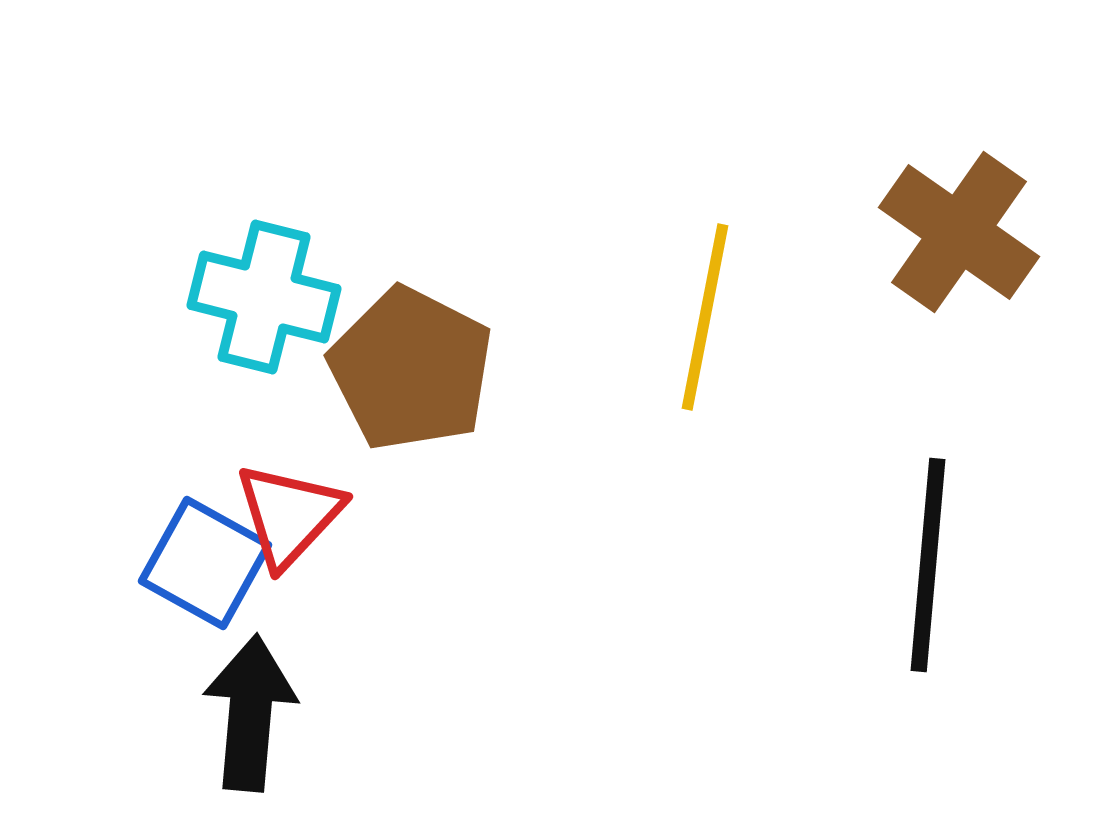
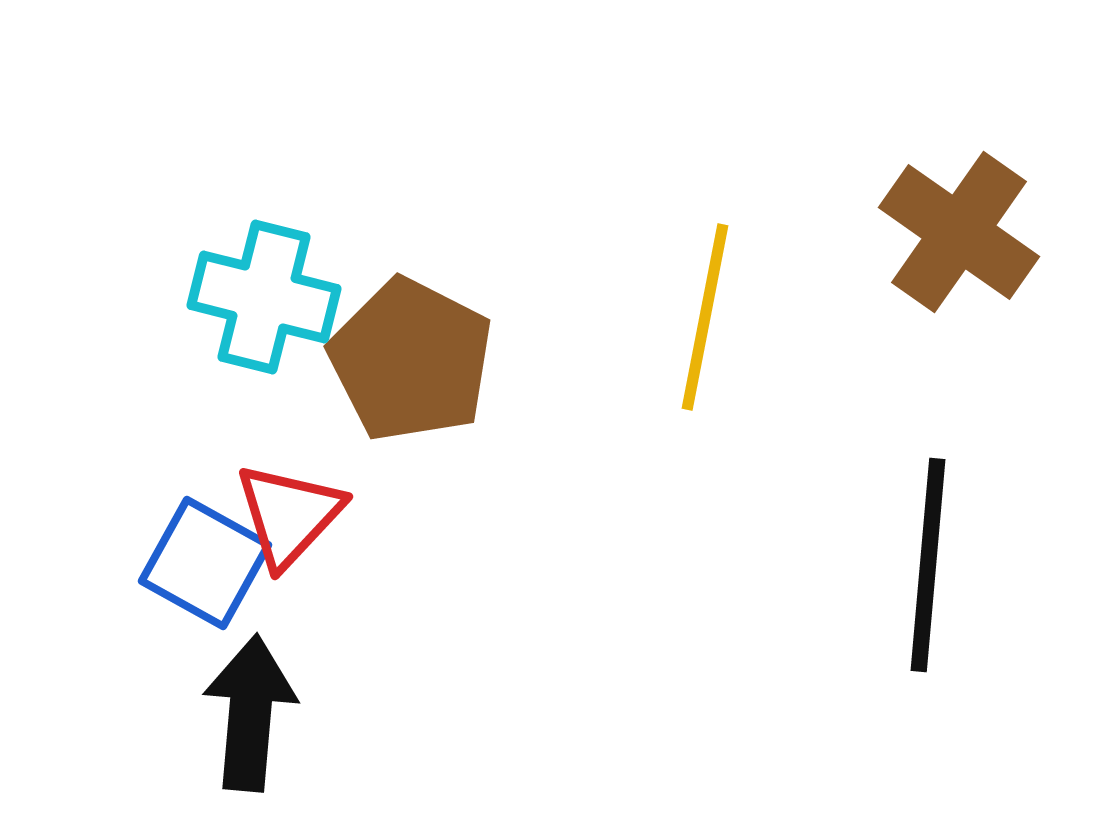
brown pentagon: moved 9 px up
